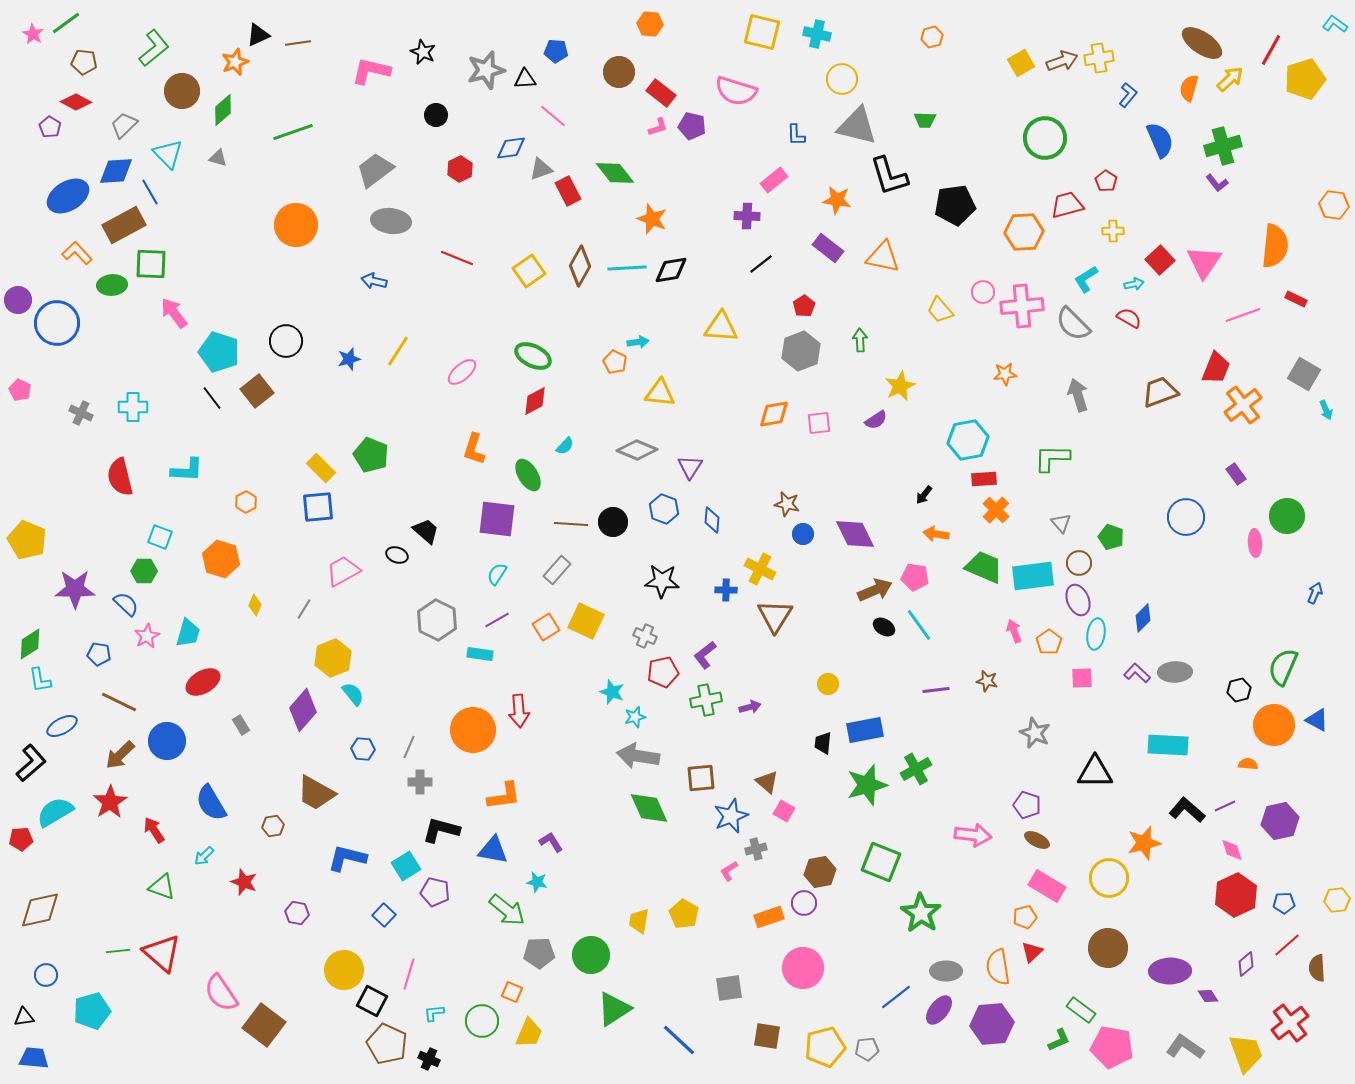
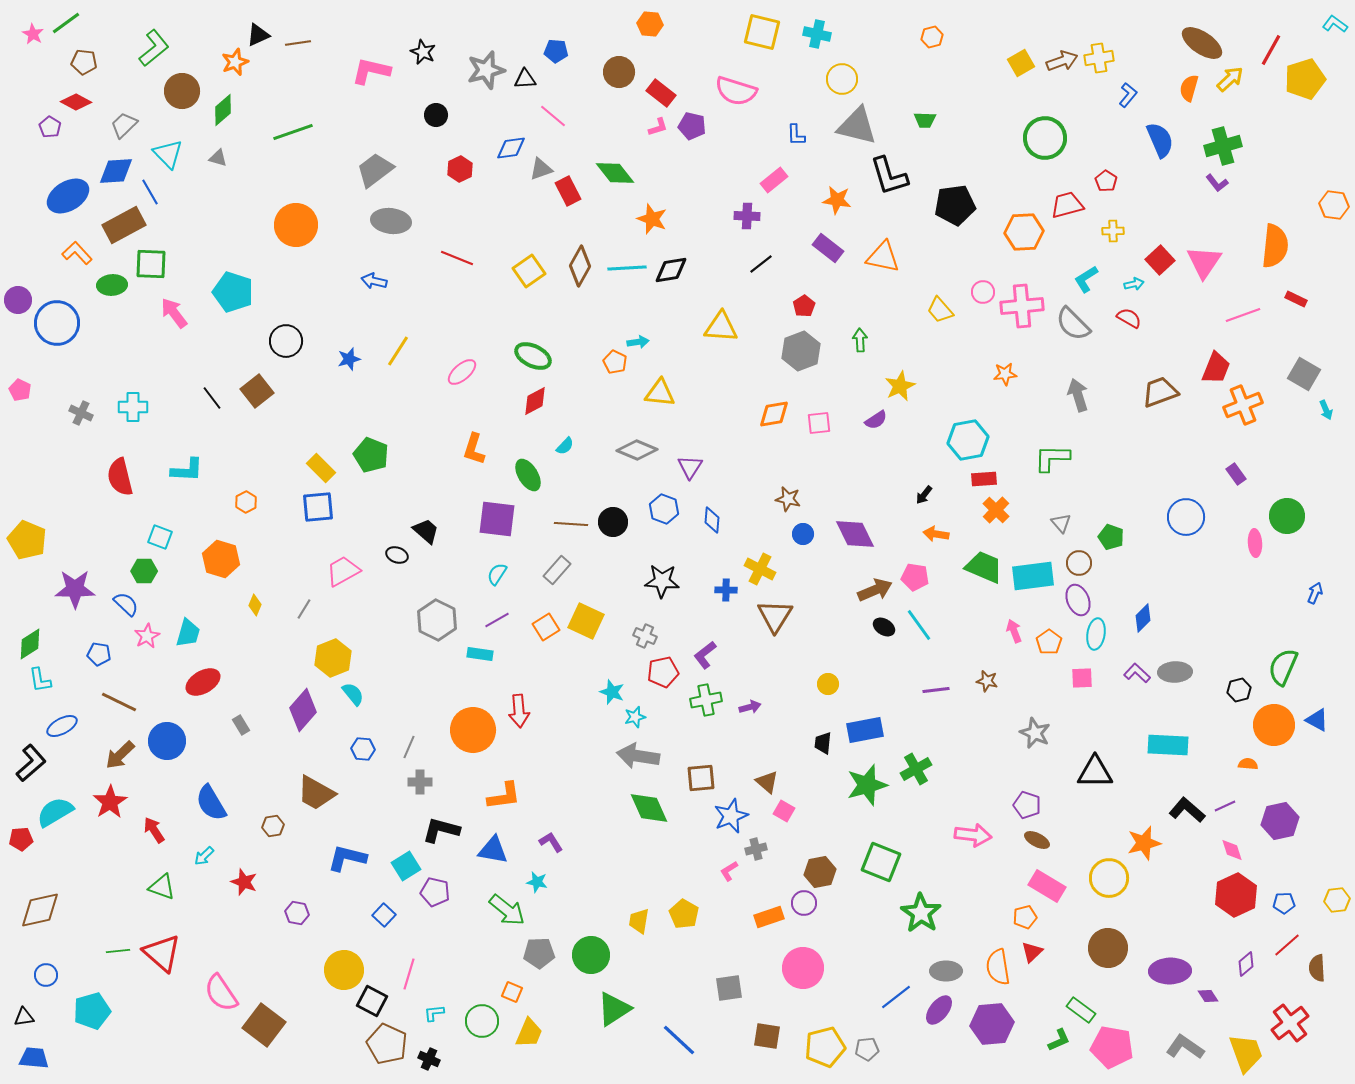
cyan pentagon at (219, 352): moved 14 px right, 60 px up
orange cross at (1243, 405): rotated 15 degrees clockwise
brown star at (787, 504): moved 1 px right, 5 px up
